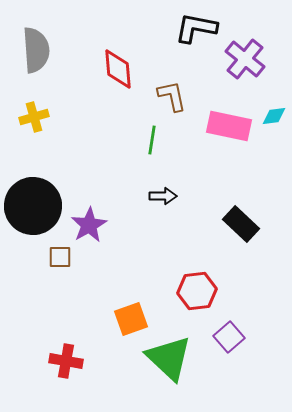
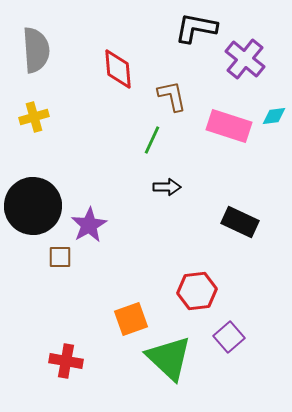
pink rectangle: rotated 6 degrees clockwise
green line: rotated 16 degrees clockwise
black arrow: moved 4 px right, 9 px up
black rectangle: moved 1 px left, 2 px up; rotated 18 degrees counterclockwise
